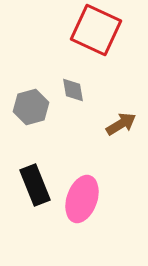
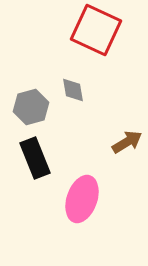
brown arrow: moved 6 px right, 18 px down
black rectangle: moved 27 px up
